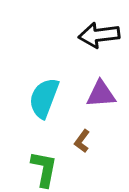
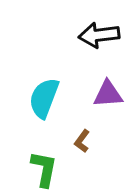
purple triangle: moved 7 px right
